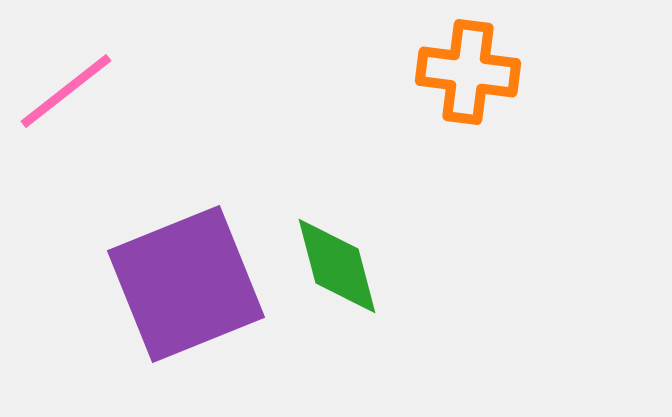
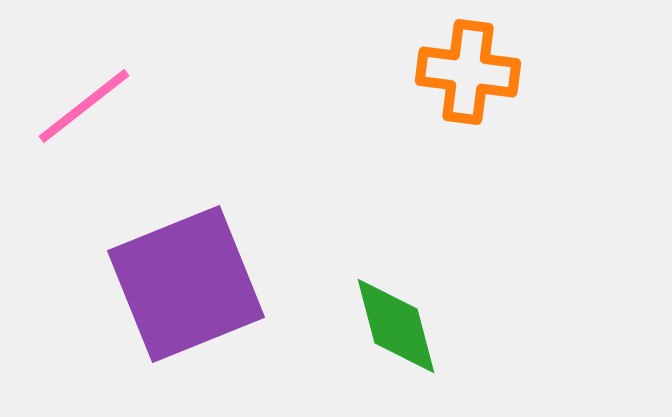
pink line: moved 18 px right, 15 px down
green diamond: moved 59 px right, 60 px down
